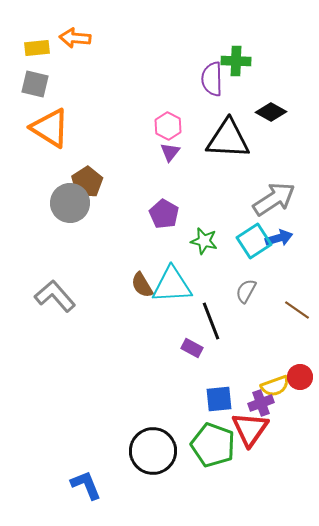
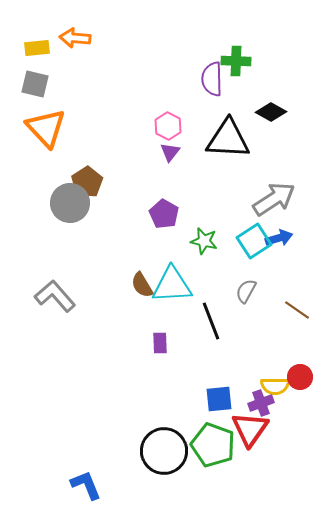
orange triangle: moved 4 px left; rotated 15 degrees clockwise
purple rectangle: moved 32 px left, 5 px up; rotated 60 degrees clockwise
yellow semicircle: rotated 20 degrees clockwise
black circle: moved 11 px right
